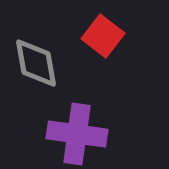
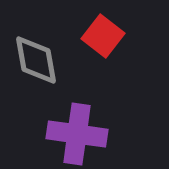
gray diamond: moved 3 px up
